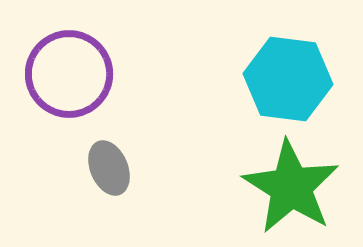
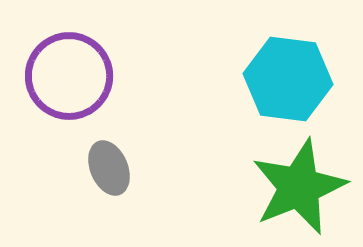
purple circle: moved 2 px down
green star: moved 8 px right; rotated 18 degrees clockwise
